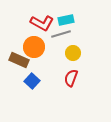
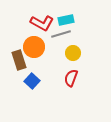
brown rectangle: rotated 48 degrees clockwise
